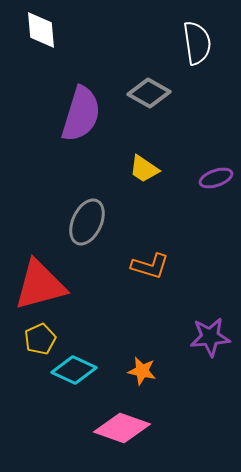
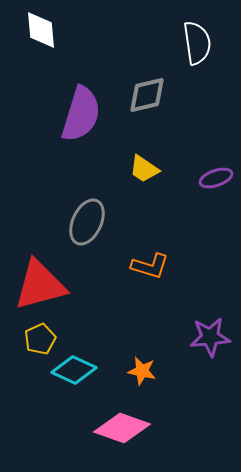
gray diamond: moved 2 px left, 2 px down; rotated 42 degrees counterclockwise
